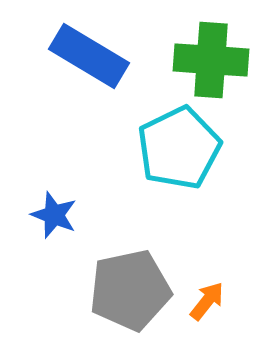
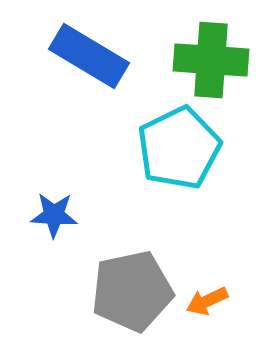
blue star: rotated 18 degrees counterclockwise
gray pentagon: moved 2 px right, 1 px down
orange arrow: rotated 153 degrees counterclockwise
